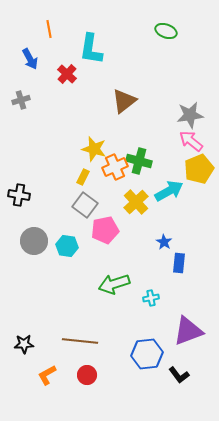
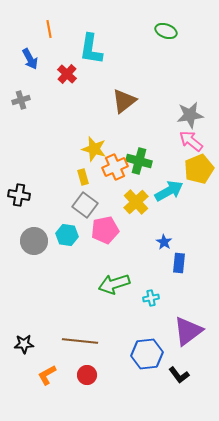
yellow rectangle: rotated 42 degrees counterclockwise
cyan hexagon: moved 11 px up
purple triangle: rotated 16 degrees counterclockwise
